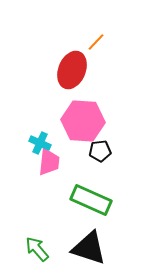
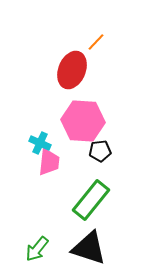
green rectangle: rotated 75 degrees counterclockwise
green arrow: rotated 100 degrees counterclockwise
